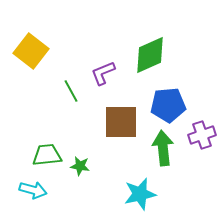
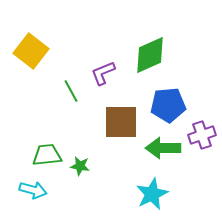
green arrow: rotated 84 degrees counterclockwise
cyan star: moved 12 px right; rotated 12 degrees counterclockwise
